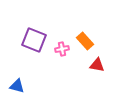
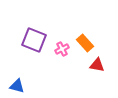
orange rectangle: moved 2 px down
pink cross: rotated 16 degrees counterclockwise
